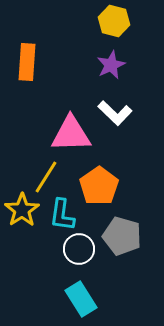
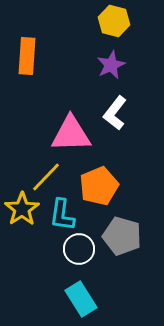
orange rectangle: moved 6 px up
white L-shape: rotated 84 degrees clockwise
yellow line: rotated 12 degrees clockwise
orange pentagon: rotated 12 degrees clockwise
yellow star: moved 1 px up
